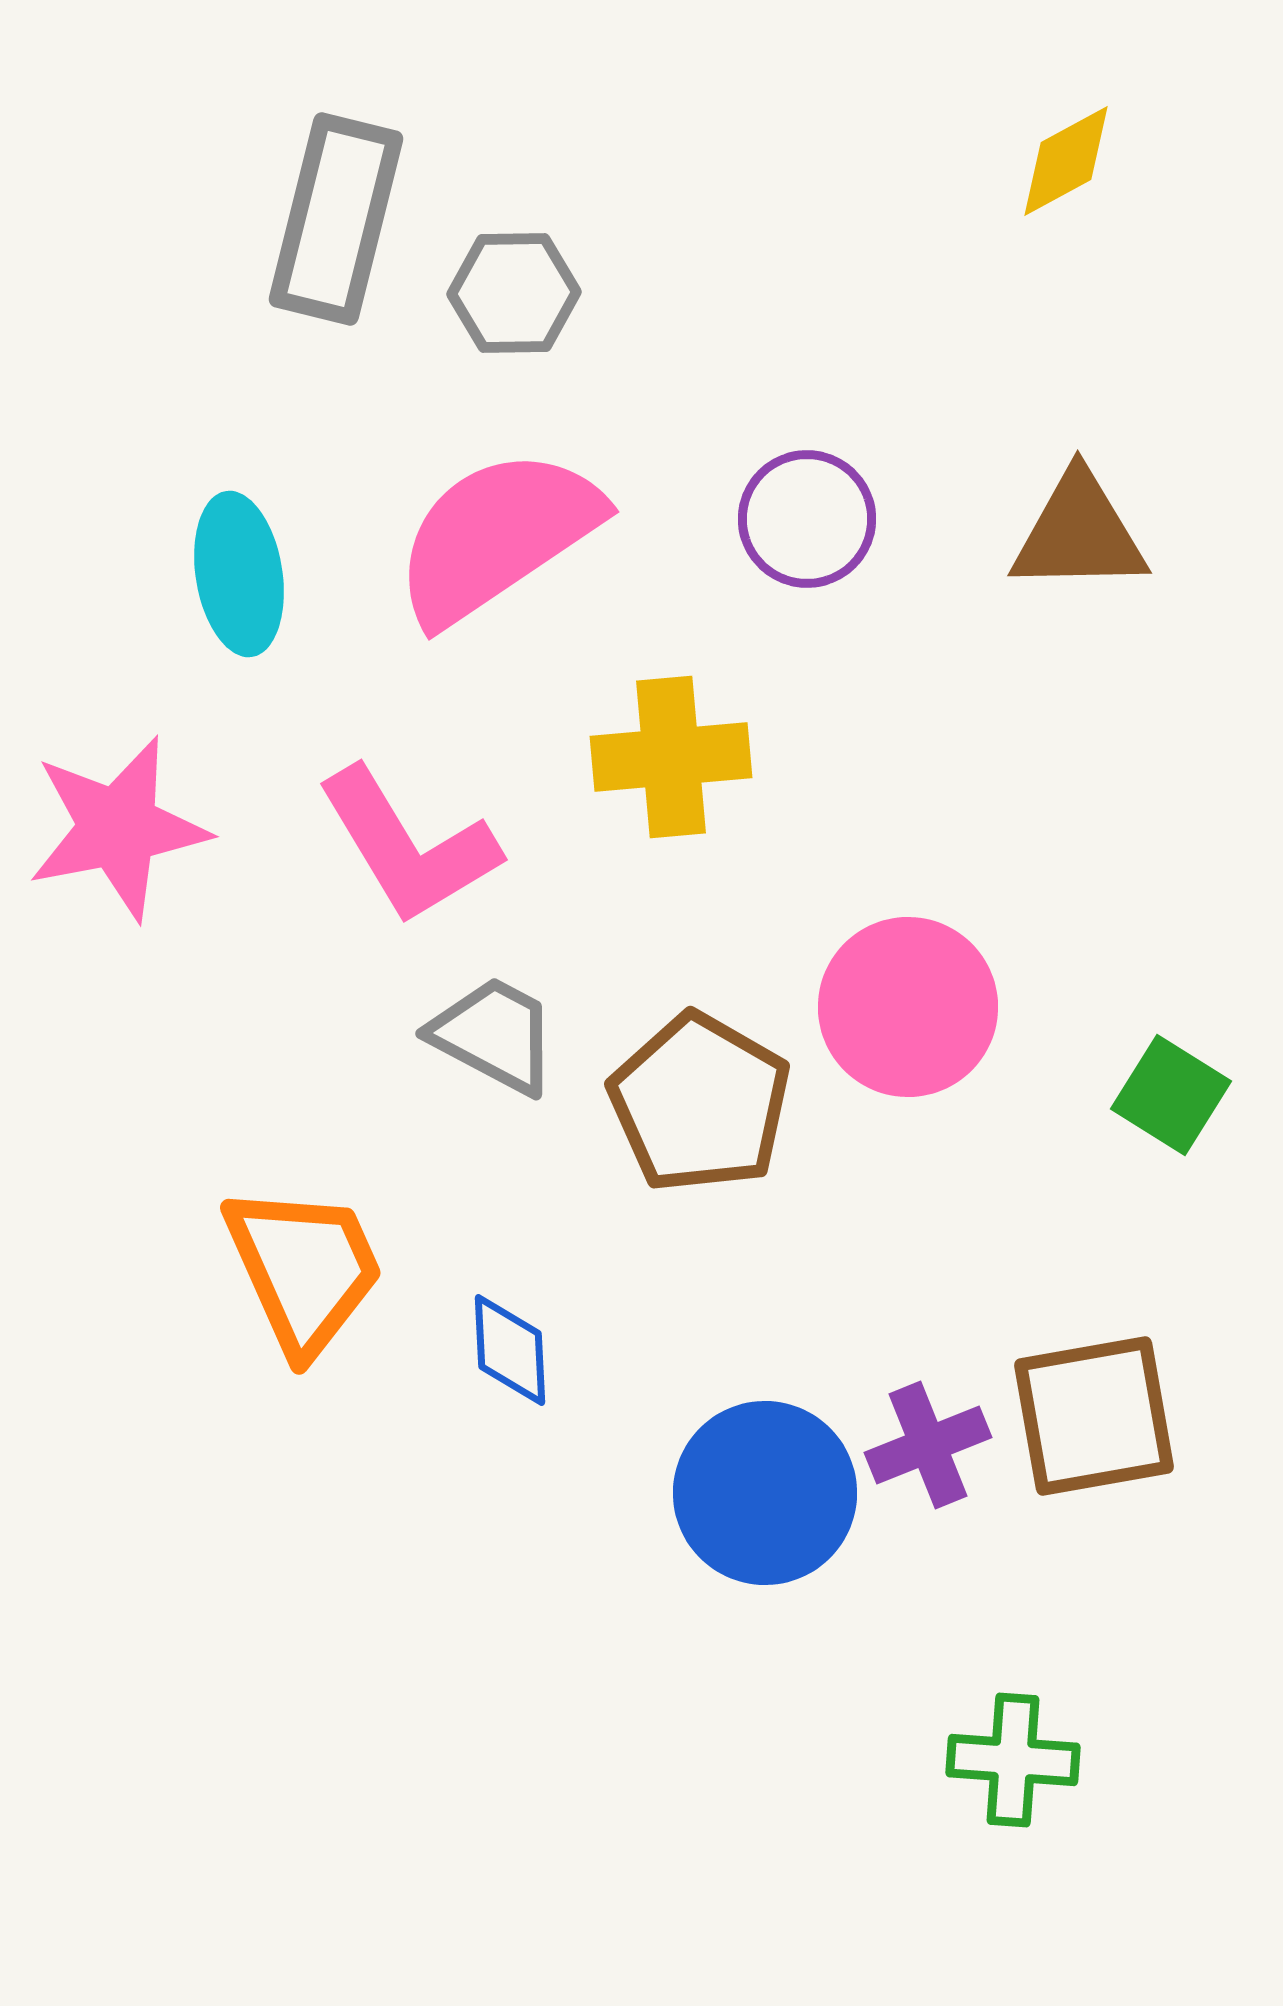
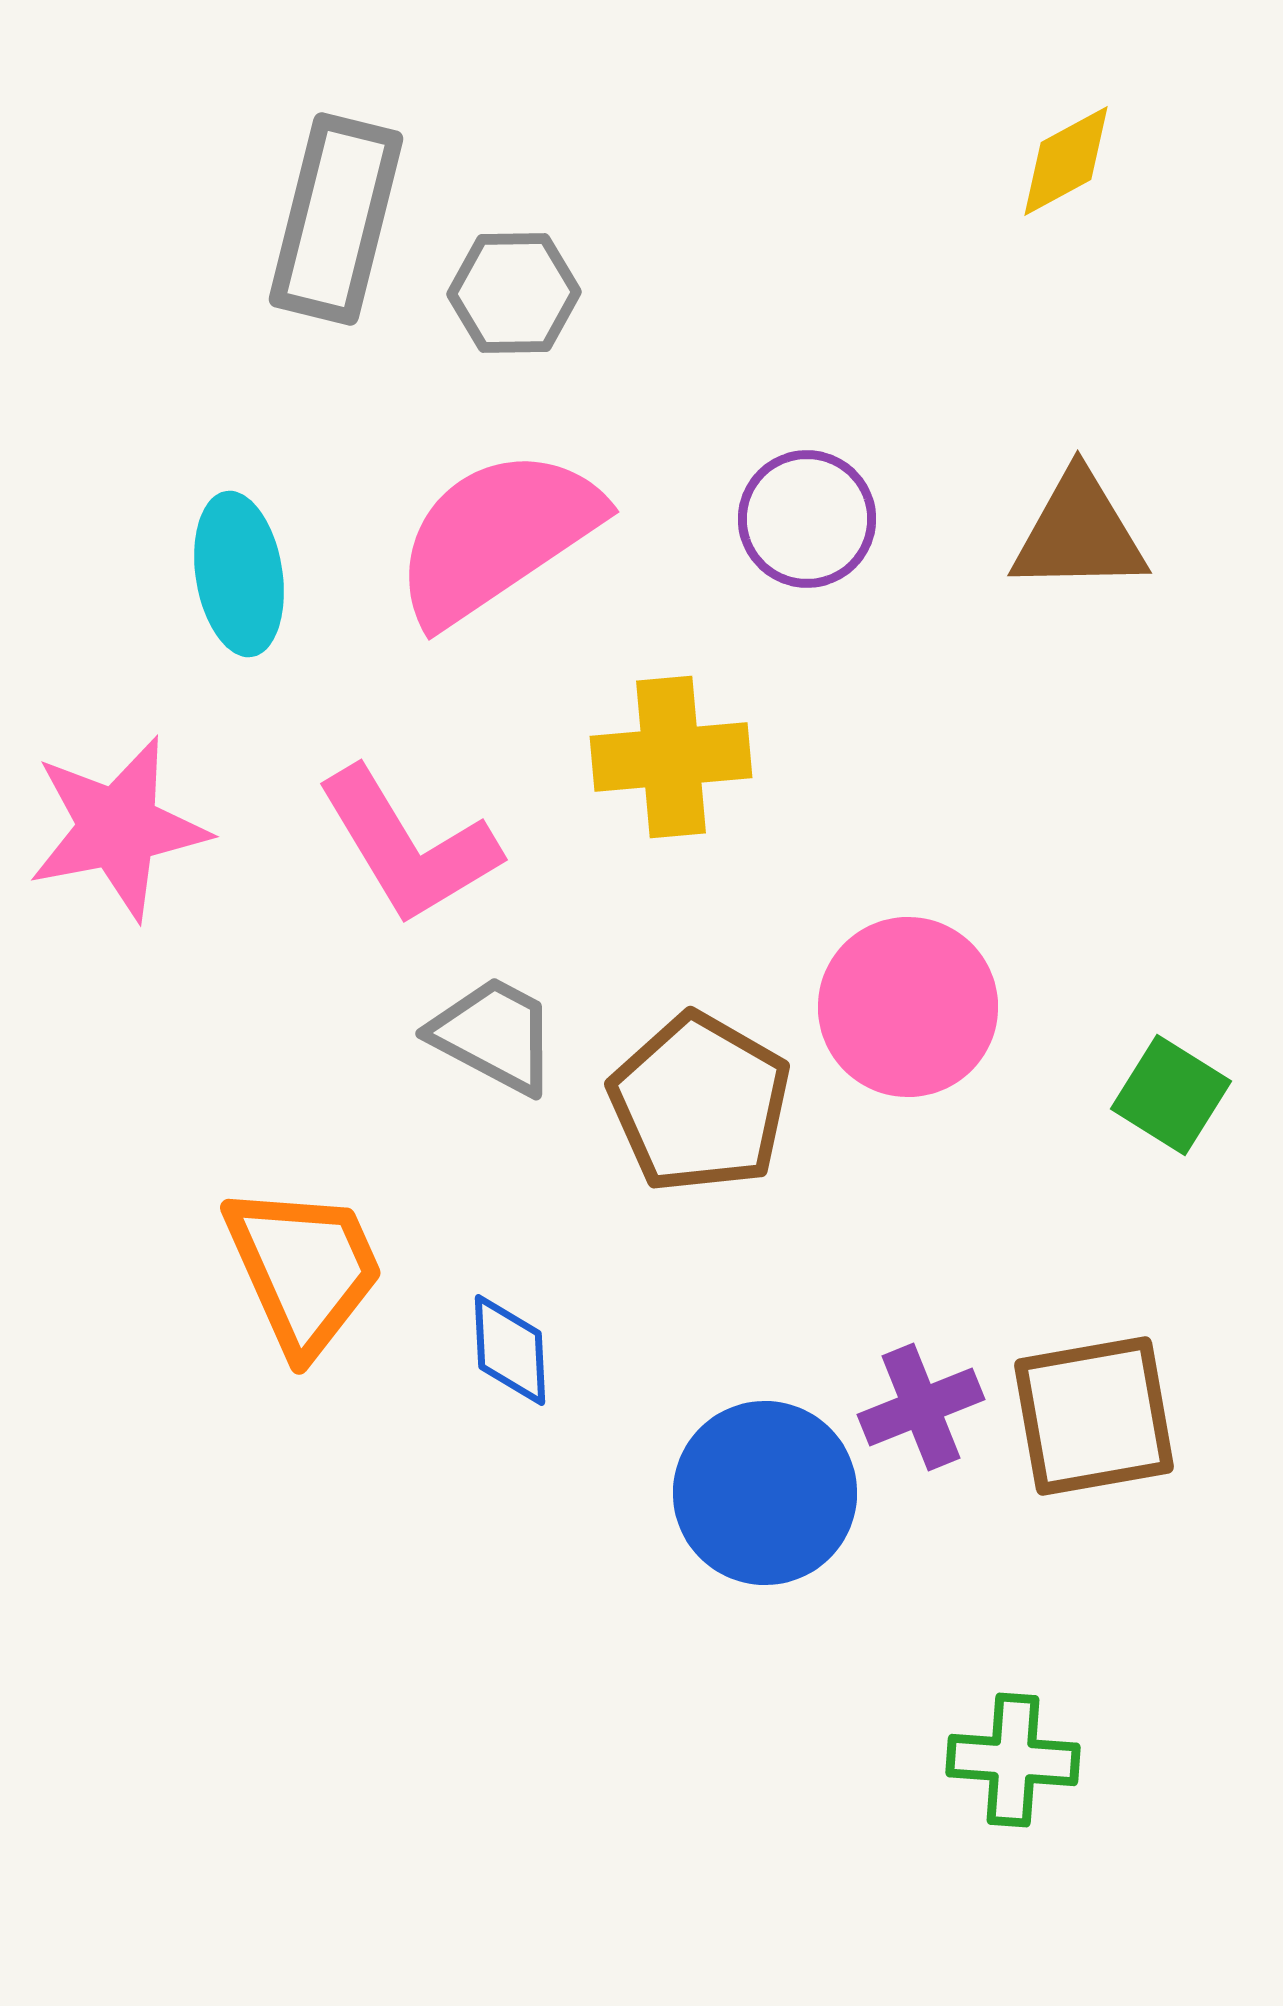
purple cross: moved 7 px left, 38 px up
